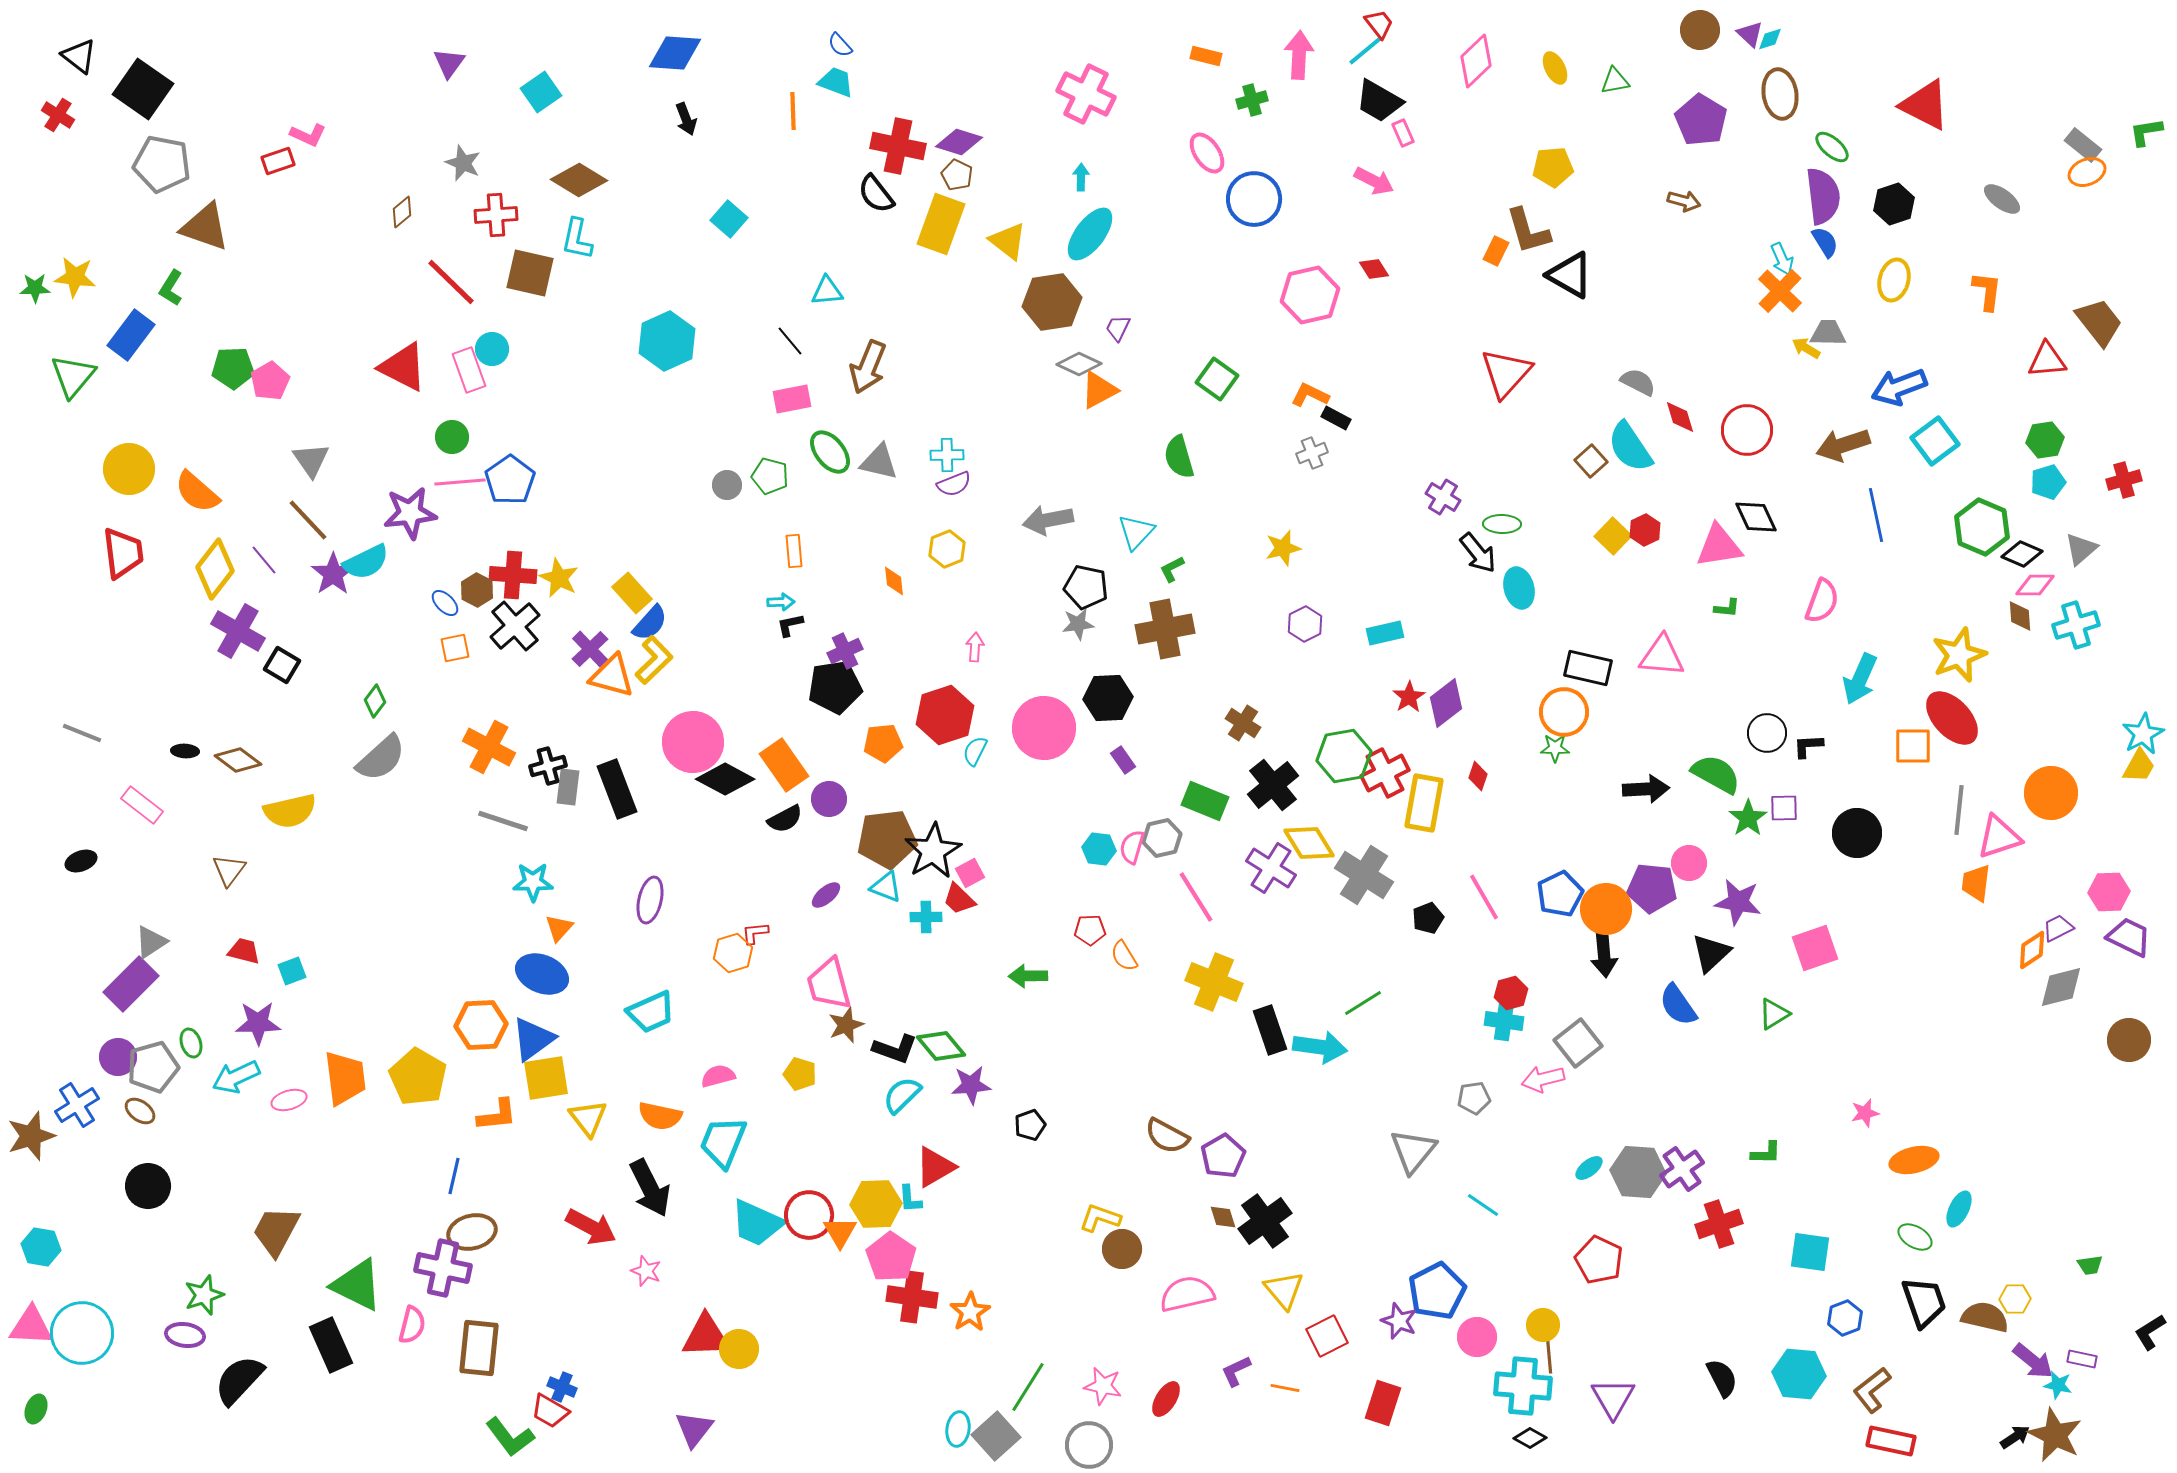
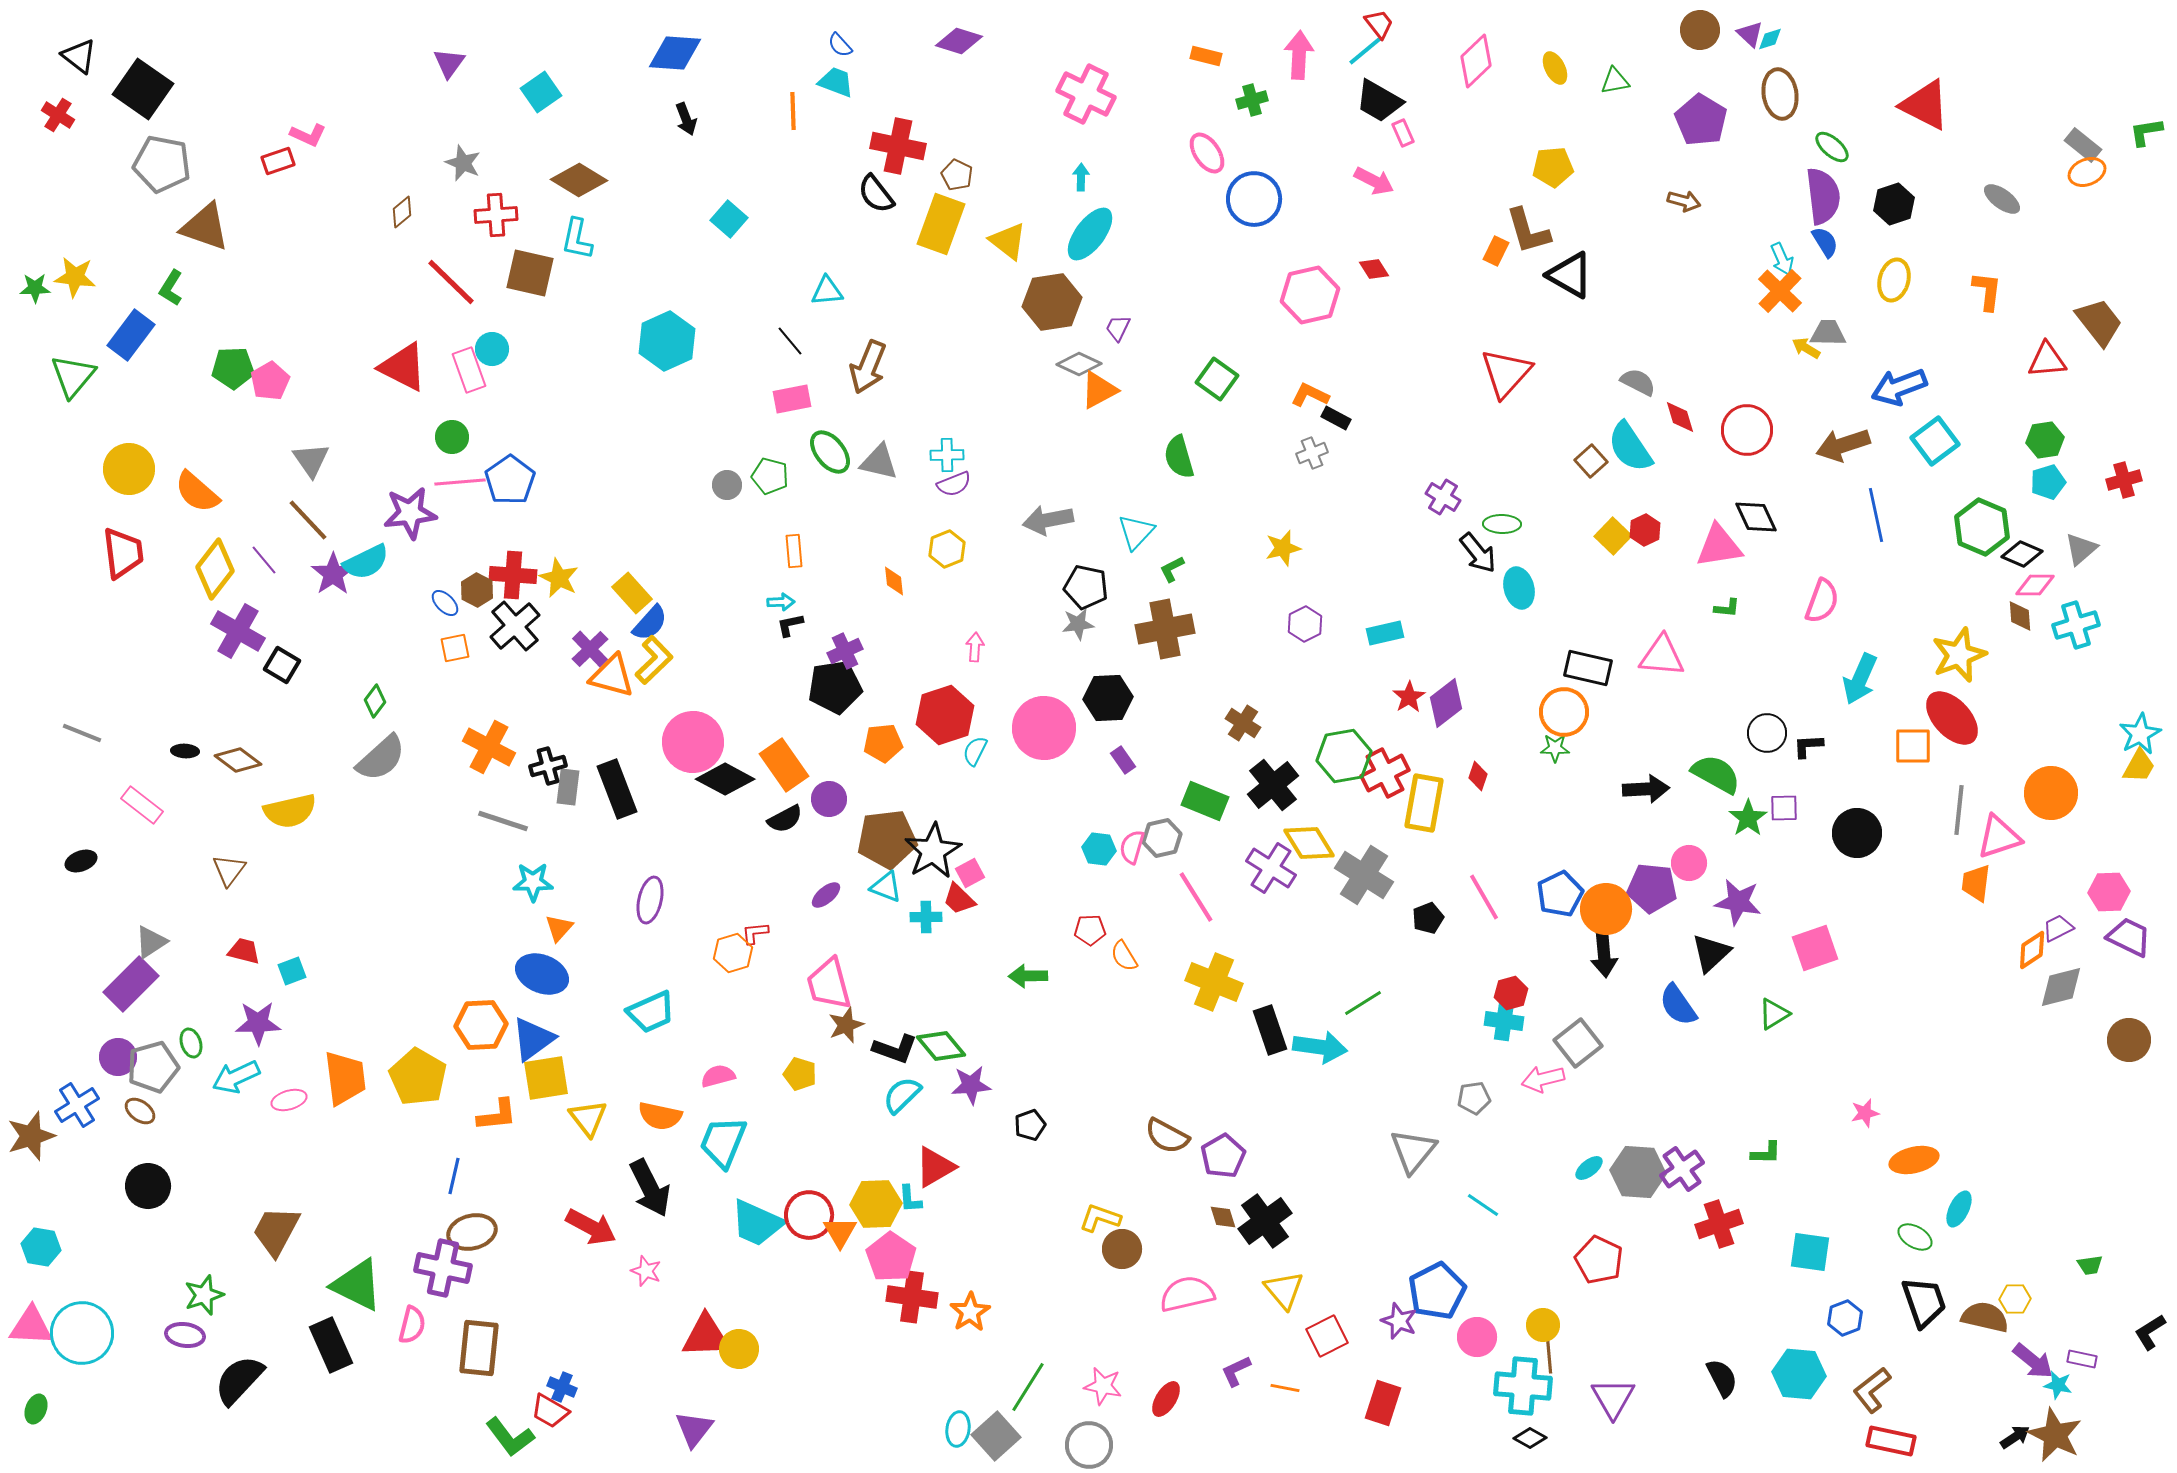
purple diamond at (959, 142): moved 101 px up
cyan star at (2143, 734): moved 3 px left
